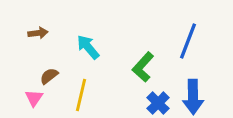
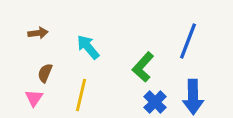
brown semicircle: moved 4 px left, 3 px up; rotated 30 degrees counterclockwise
blue cross: moved 3 px left, 1 px up
